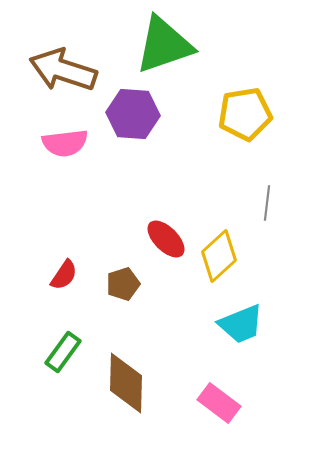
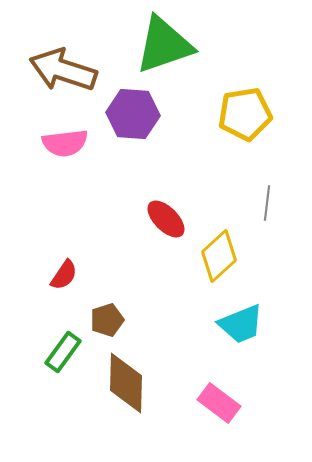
red ellipse: moved 20 px up
brown pentagon: moved 16 px left, 36 px down
